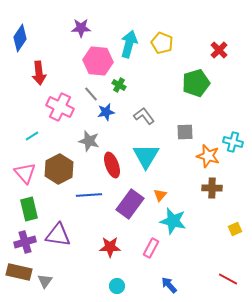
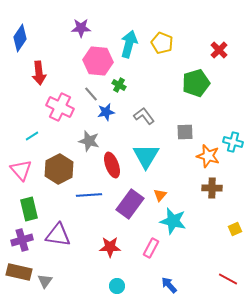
pink triangle: moved 4 px left, 3 px up
purple cross: moved 3 px left, 2 px up
